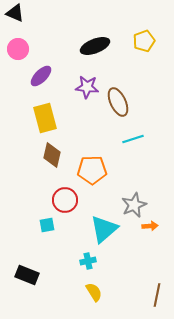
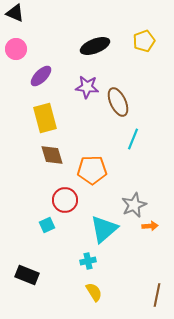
pink circle: moved 2 px left
cyan line: rotated 50 degrees counterclockwise
brown diamond: rotated 30 degrees counterclockwise
cyan square: rotated 14 degrees counterclockwise
